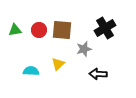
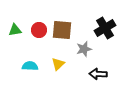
cyan semicircle: moved 1 px left, 5 px up
